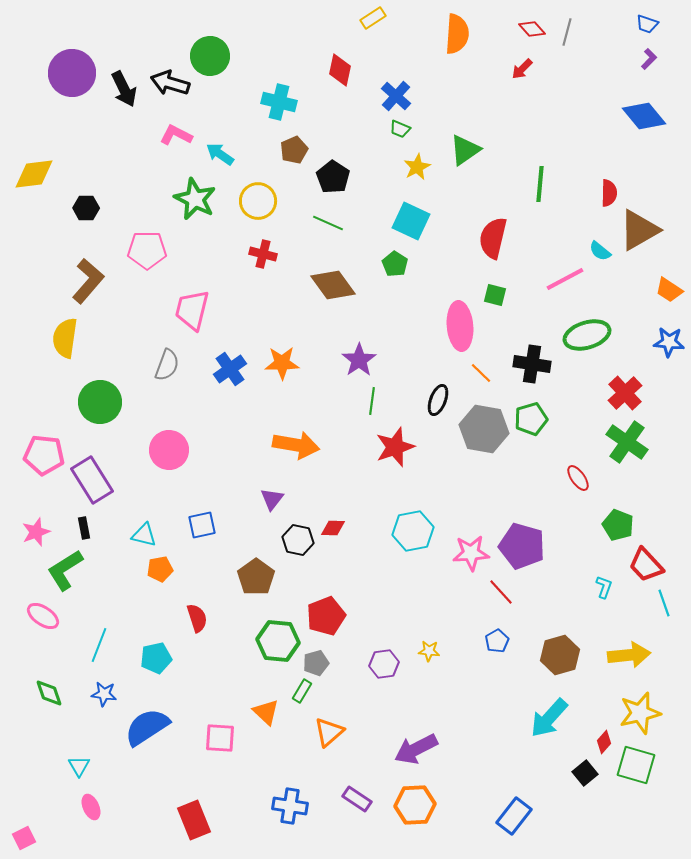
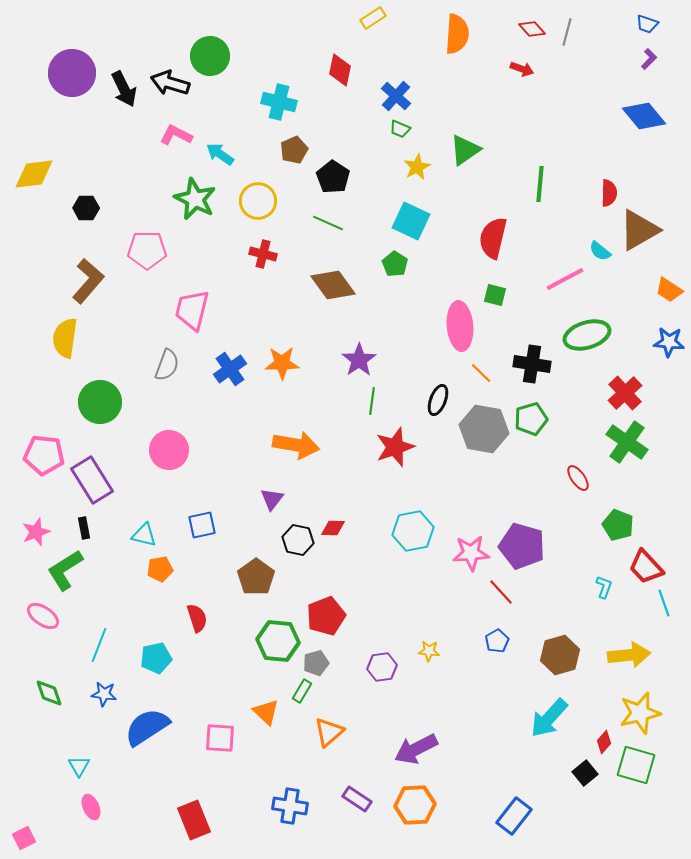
red arrow at (522, 69): rotated 115 degrees counterclockwise
red trapezoid at (646, 565): moved 2 px down
purple hexagon at (384, 664): moved 2 px left, 3 px down
